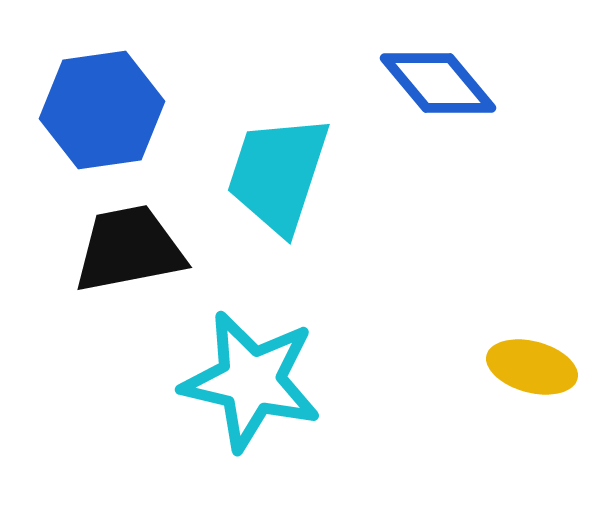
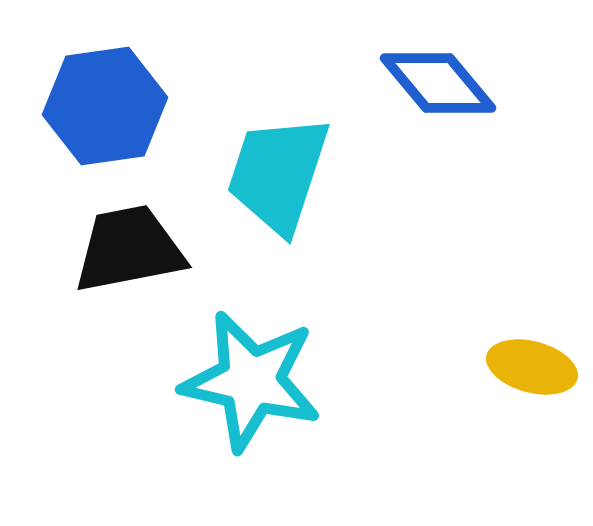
blue hexagon: moved 3 px right, 4 px up
